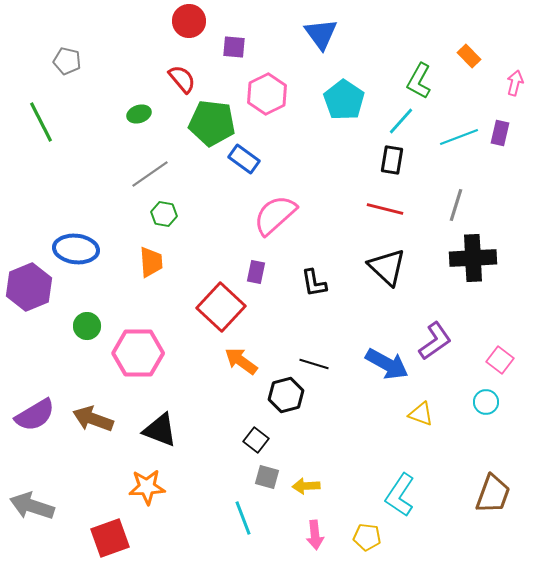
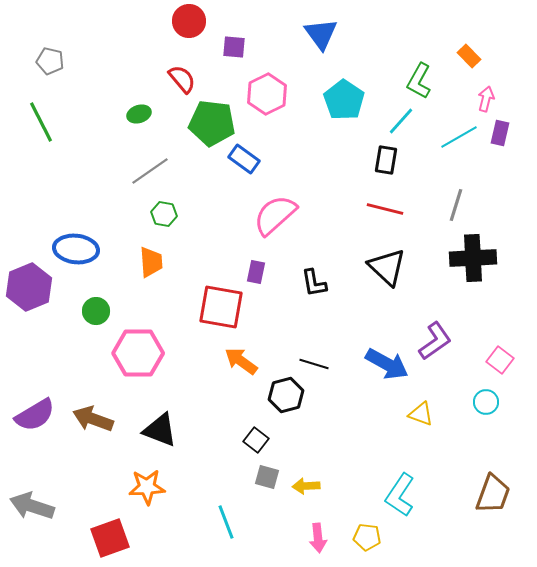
gray pentagon at (67, 61): moved 17 px left
pink arrow at (515, 83): moved 29 px left, 16 px down
cyan line at (459, 137): rotated 9 degrees counterclockwise
black rectangle at (392, 160): moved 6 px left
gray line at (150, 174): moved 3 px up
red square at (221, 307): rotated 33 degrees counterclockwise
green circle at (87, 326): moved 9 px right, 15 px up
cyan line at (243, 518): moved 17 px left, 4 px down
pink arrow at (315, 535): moved 3 px right, 3 px down
